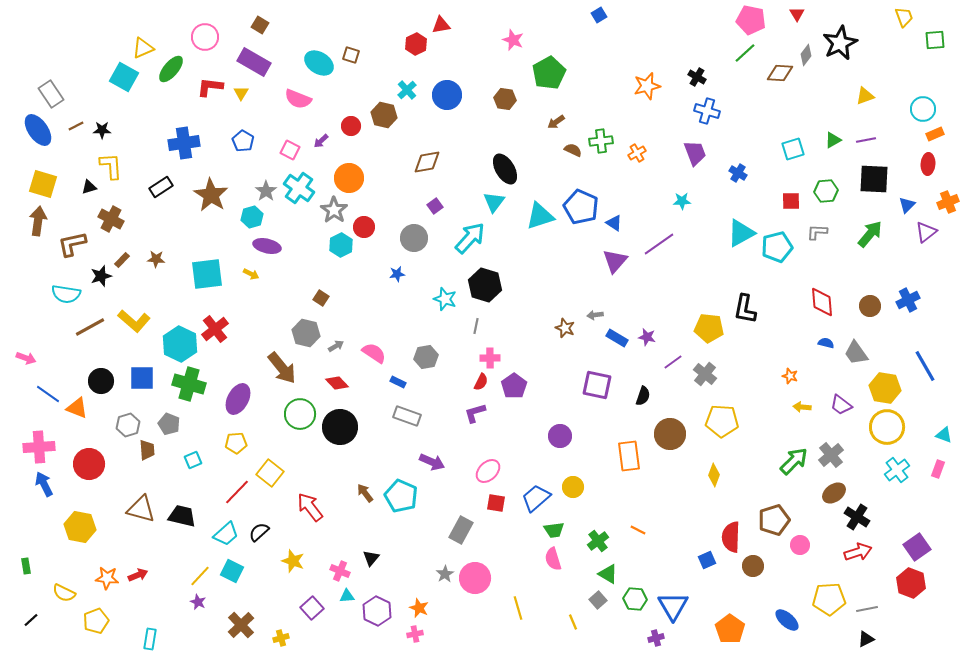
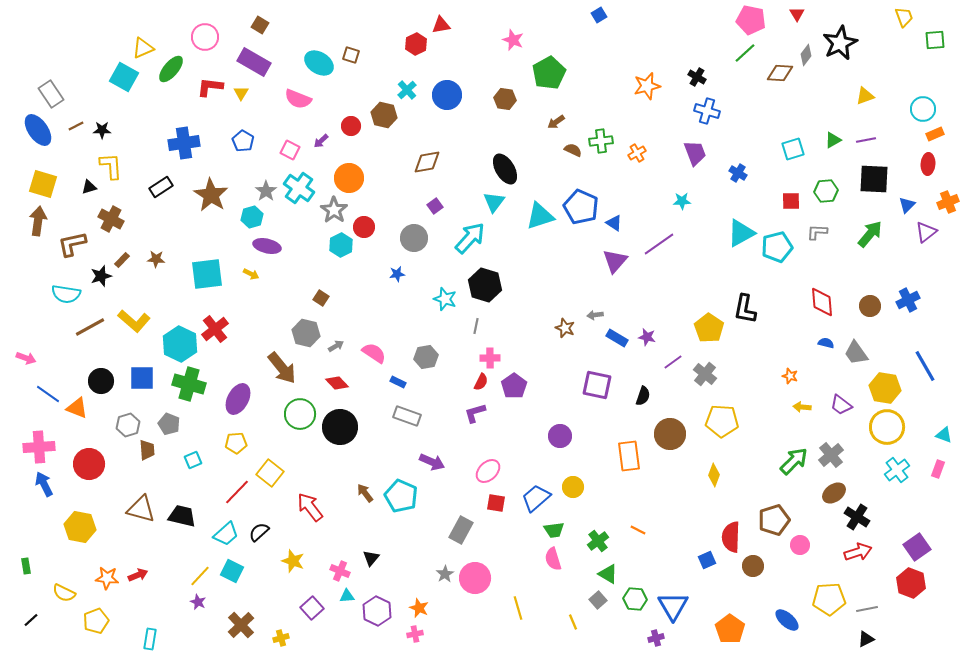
yellow pentagon at (709, 328): rotated 28 degrees clockwise
